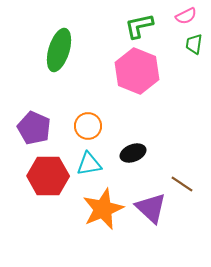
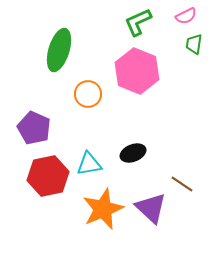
green L-shape: moved 1 px left, 4 px up; rotated 12 degrees counterclockwise
orange circle: moved 32 px up
red hexagon: rotated 12 degrees counterclockwise
